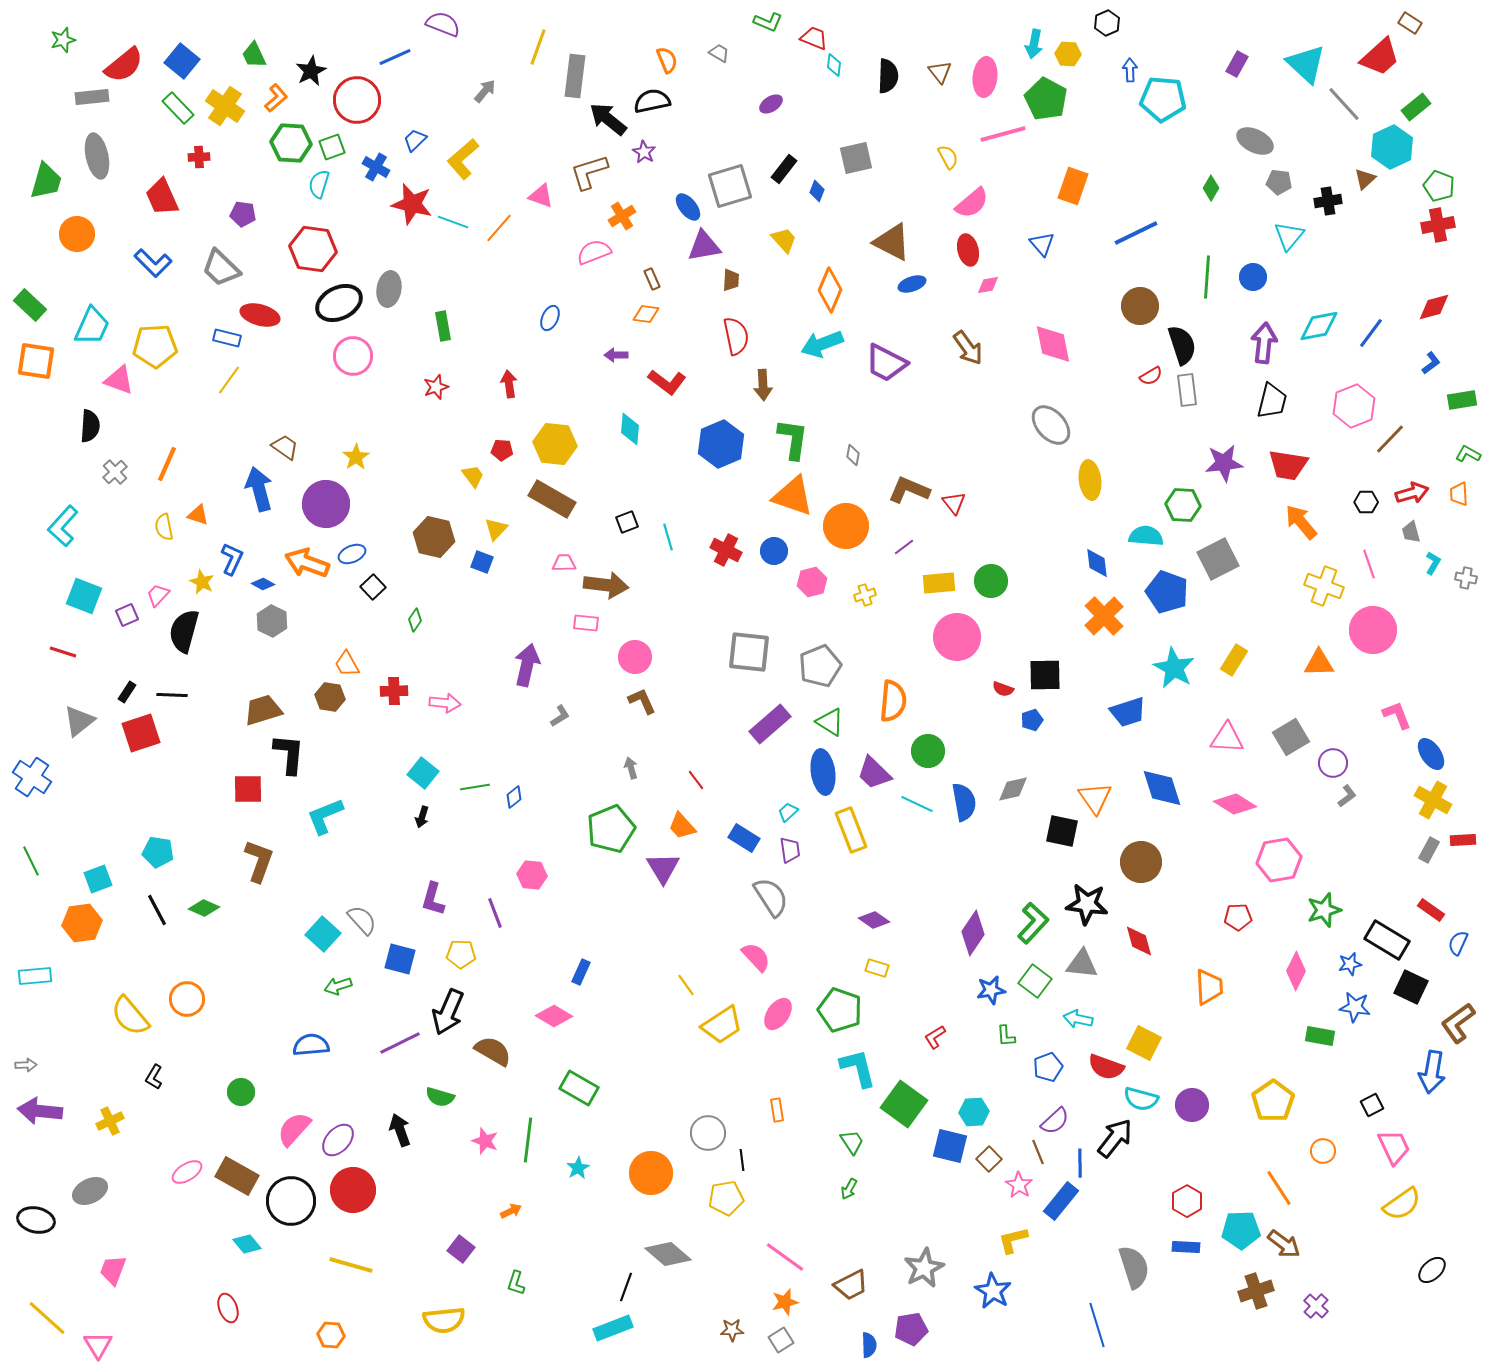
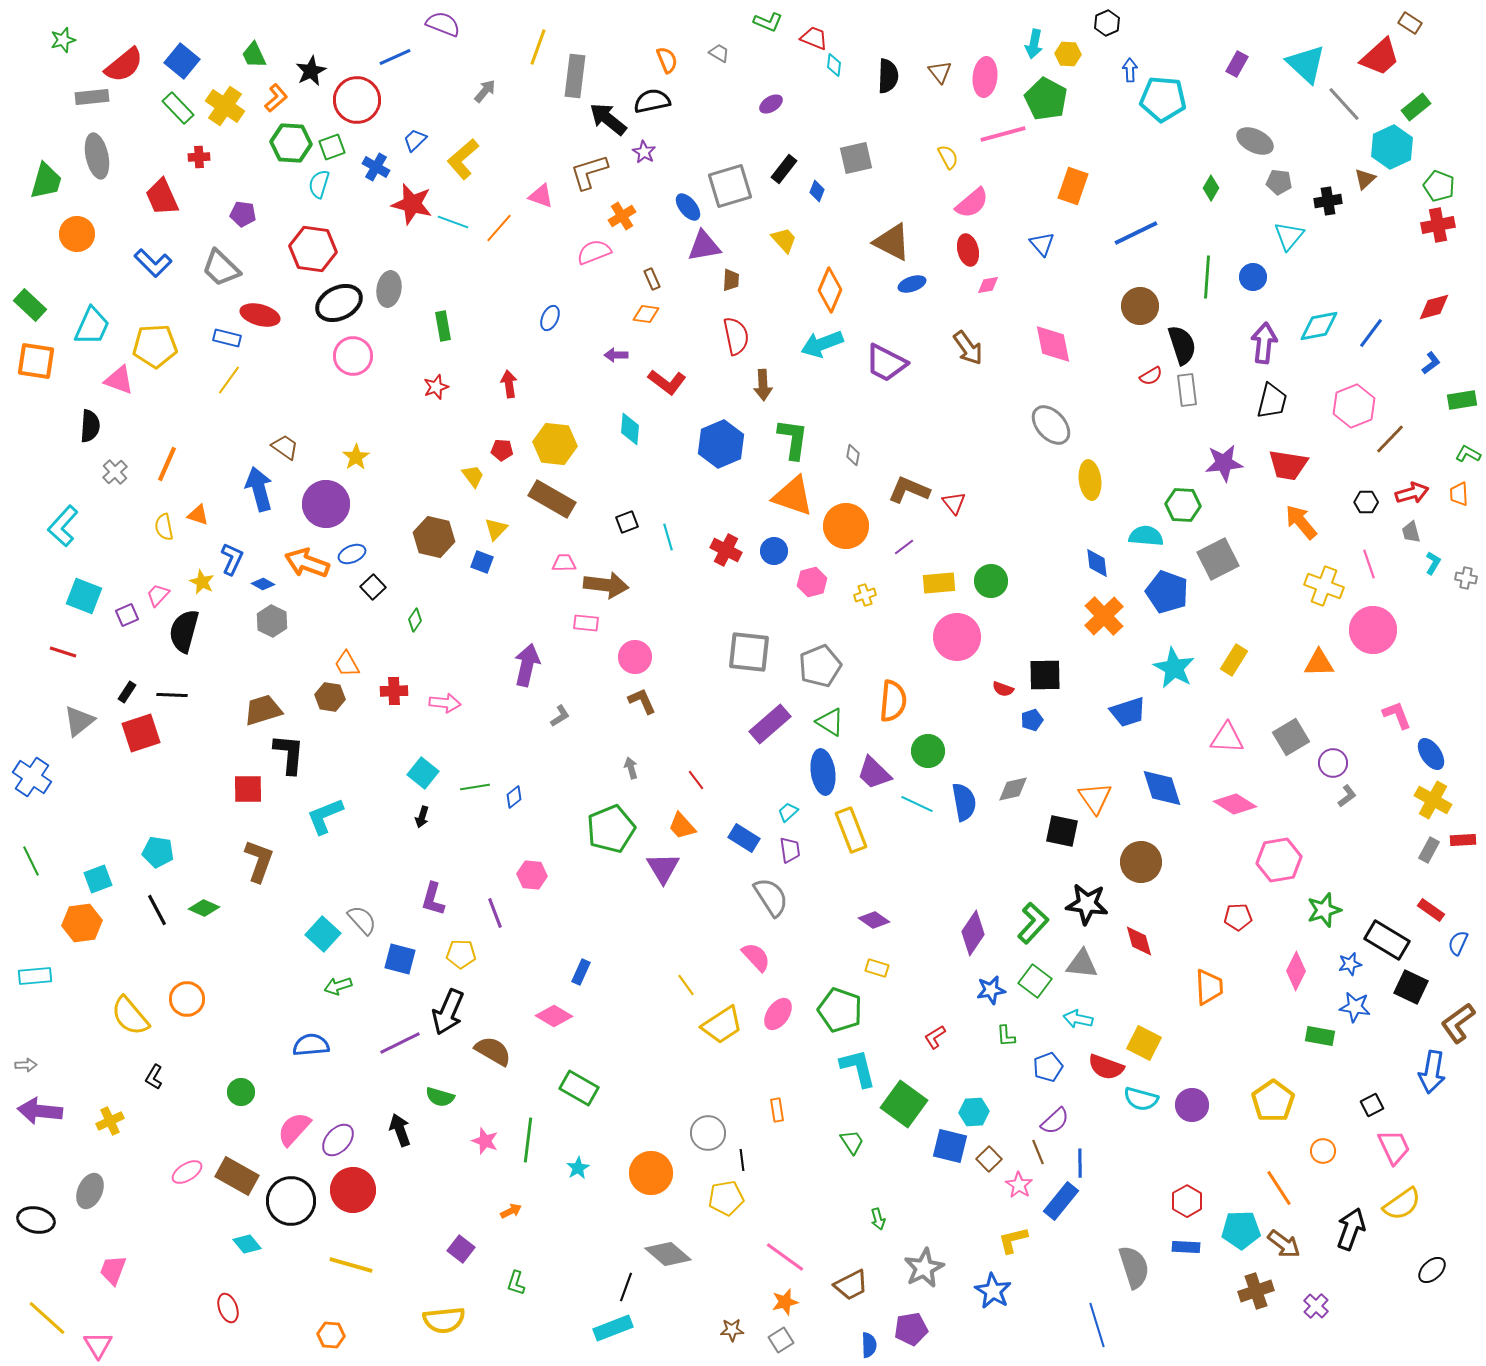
black arrow at (1115, 1138): moved 236 px right, 91 px down; rotated 18 degrees counterclockwise
green arrow at (849, 1189): moved 29 px right, 30 px down; rotated 45 degrees counterclockwise
gray ellipse at (90, 1191): rotated 40 degrees counterclockwise
